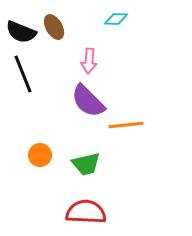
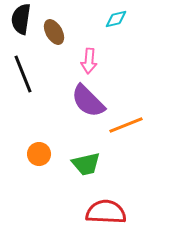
cyan diamond: rotated 15 degrees counterclockwise
brown ellipse: moved 5 px down
black semicircle: moved 13 px up; rotated 76 degrees clockwise
orange line: rotated 16 degrees counterclockwise
orange circle: moved 1 px left, 1 px up
red semicircle: moved 20 px right
